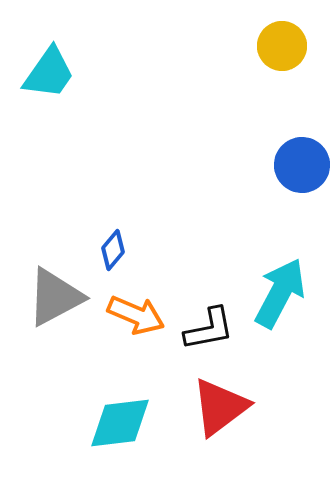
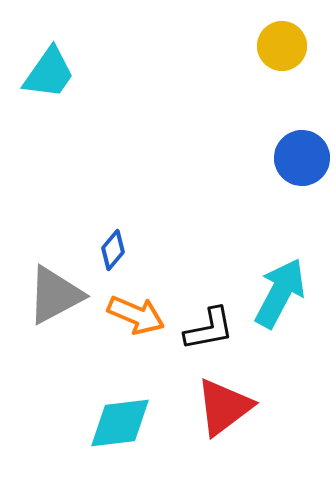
blue circle: moved 7 px up
gray triangle: moved 2 px up
red triangle: moved 4 px right
